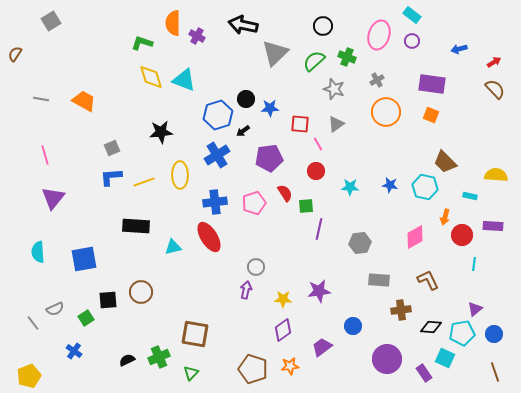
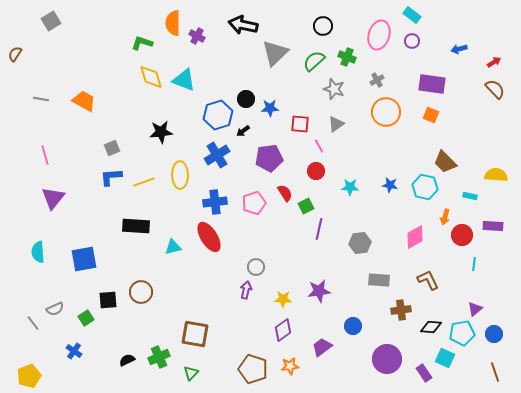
pink line at (318, 144): moved 1 px right, 2 px down
green square at (306, 206): rotated 21 degrees counterclockwise
